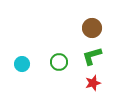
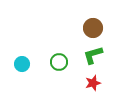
brown circle: moved 1 px right
green L-shape: moved 1 px right, 1 px up
